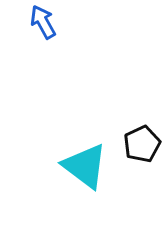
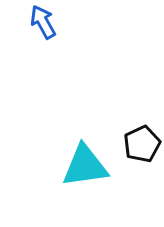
cyan triangle: rotated 45 degrees counterclockwise
